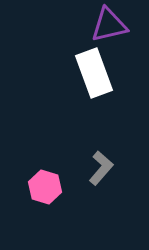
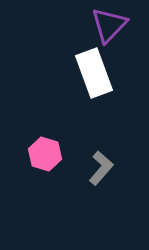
purple triangle: rotated 33 degrees counterclockwise
pink hexagon: moved 33 px up
